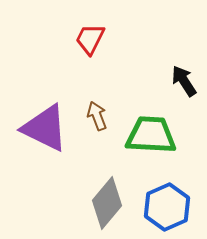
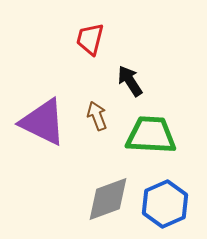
red trapezoid: rotated 12 degrees counterclockwise
black arrow: moved 54 px left
purple triangle: moved 2 px left, 6 px up
gray diamond: moved 1 px right, 4 px up; rotated 30 degrees clockwise
blue hexagon: moved 2 px left, 3 px up
